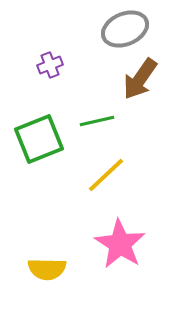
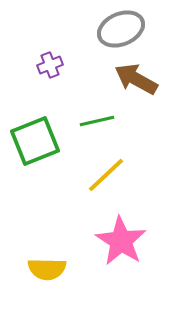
gray ellipse: moved 4 px left
brown arrow: moved 4 px left; rotated 84 degrees clockwise
green square: moved 4 px left, 2 px down
pink star: moved 1 px right, 3 px up
